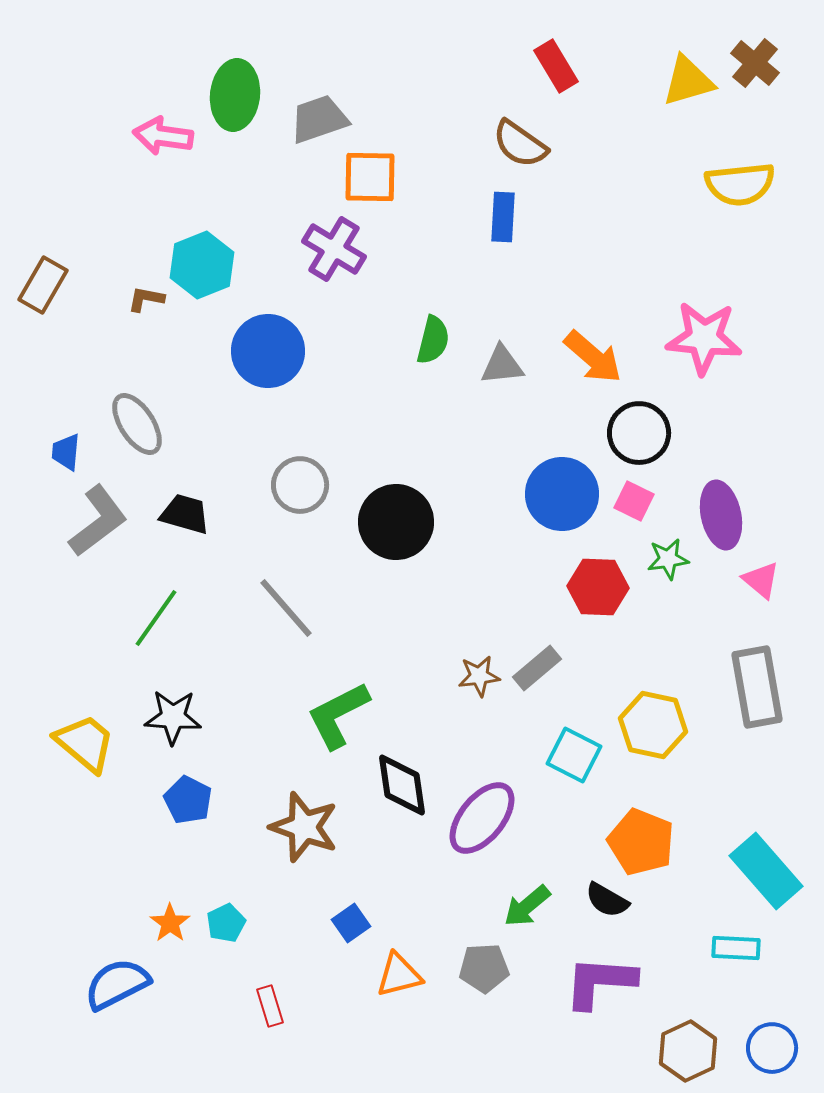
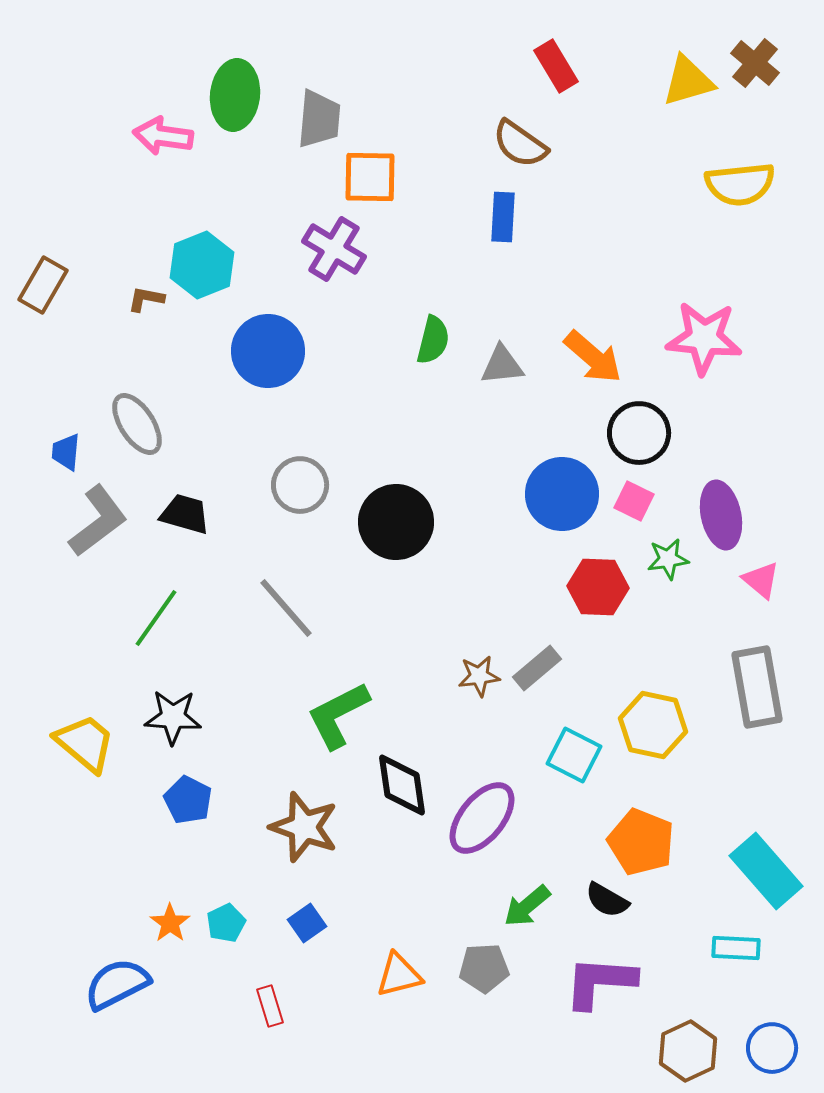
gray trapezoid at (319, 119): rotated 114 degrees clockwise
blue square at (351, 923): moved 44 px left
